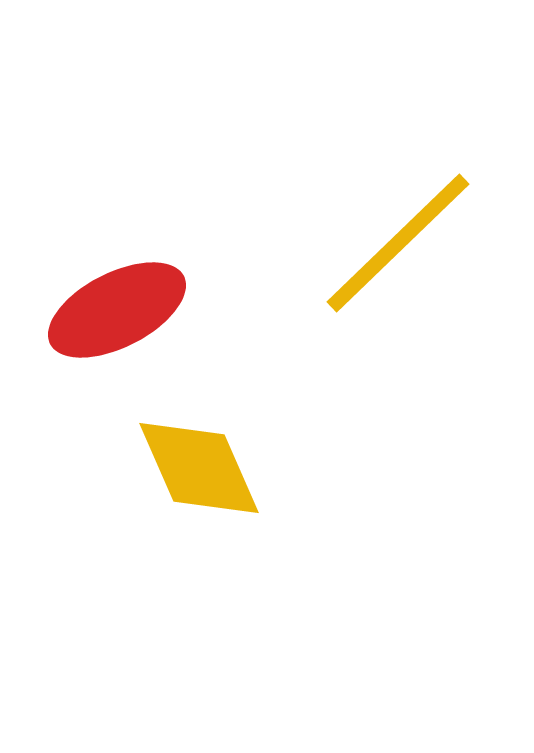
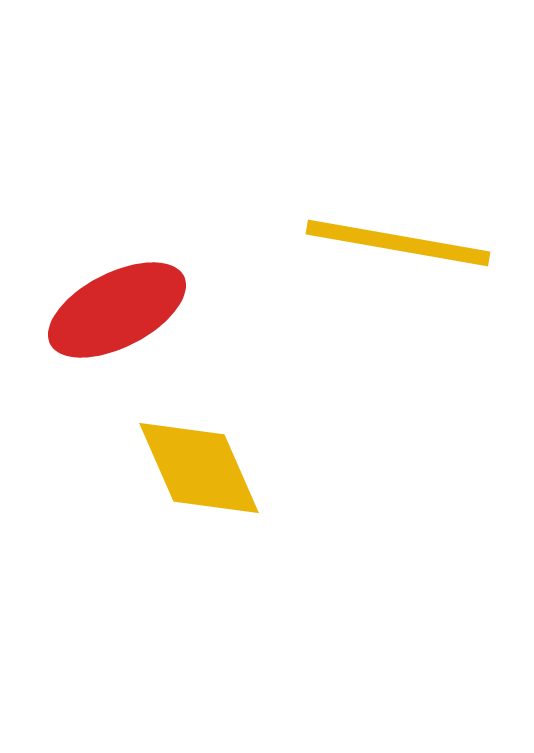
yellow line: rotated 54 degrees clockwise
